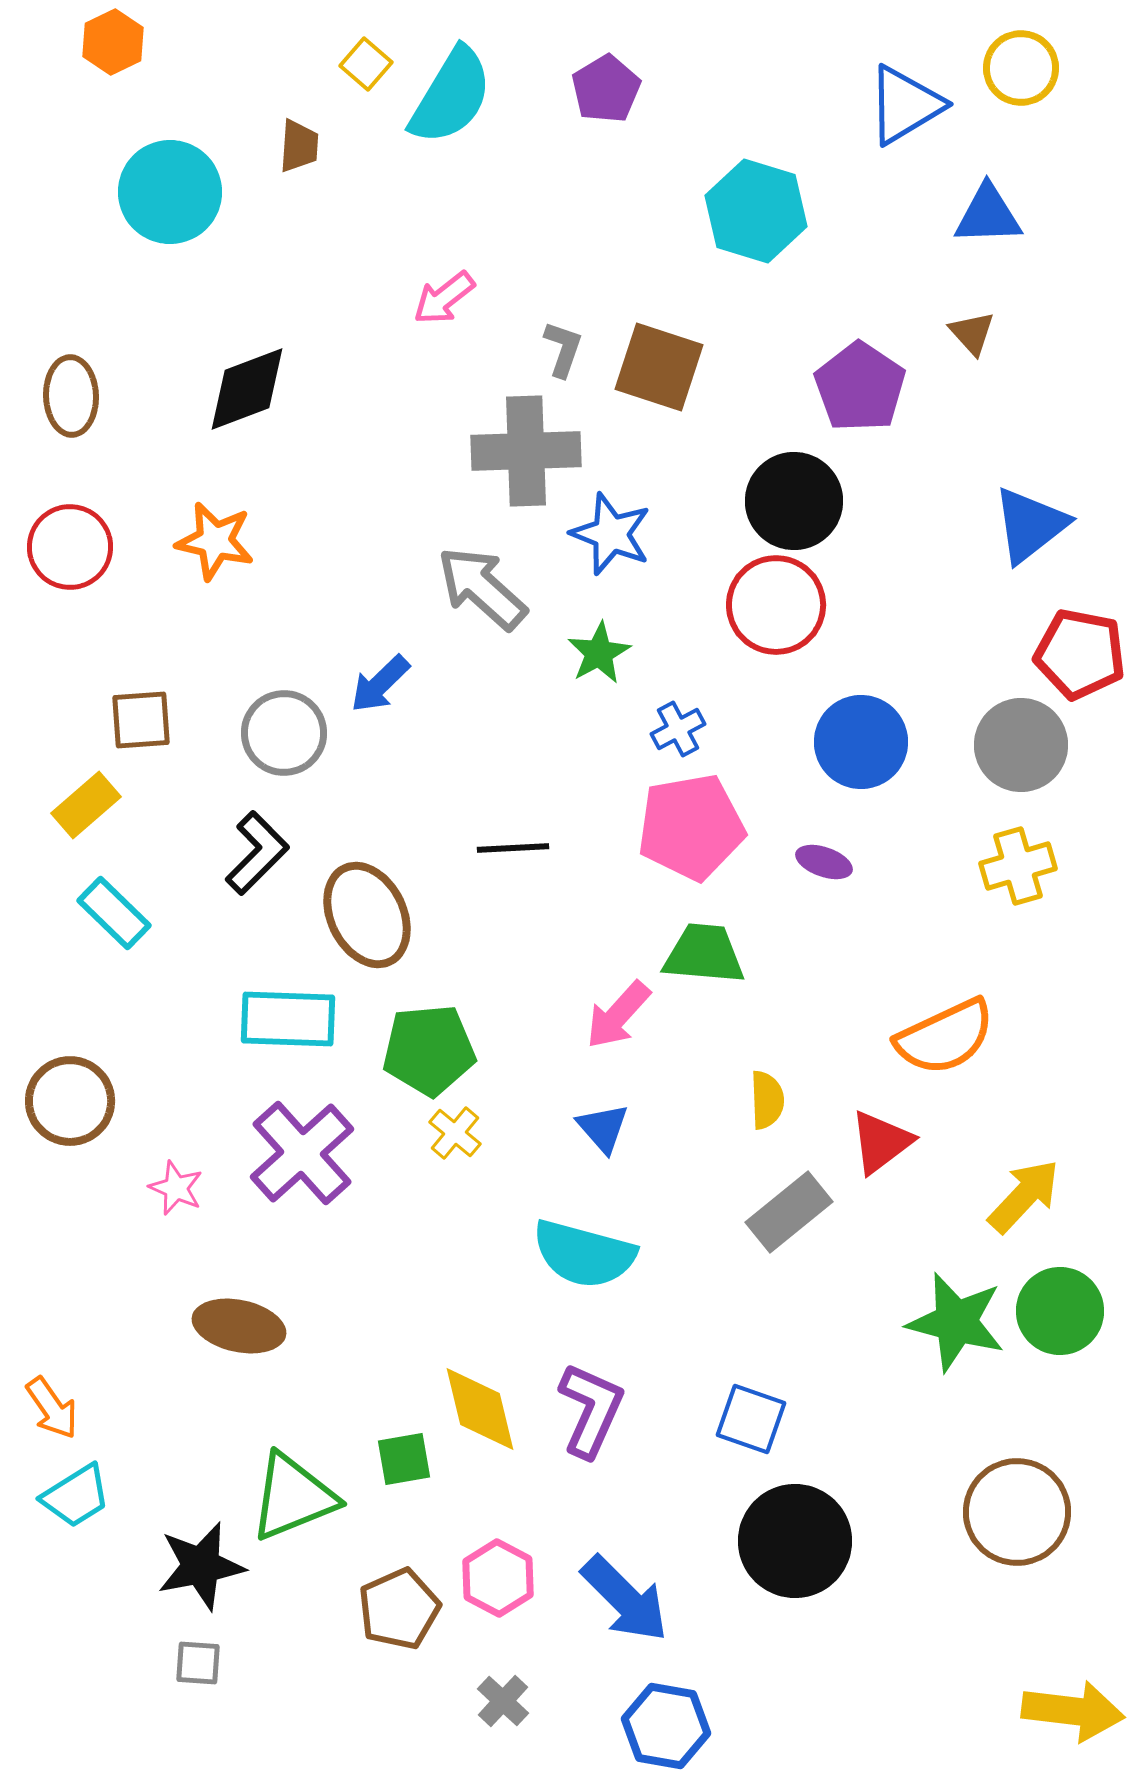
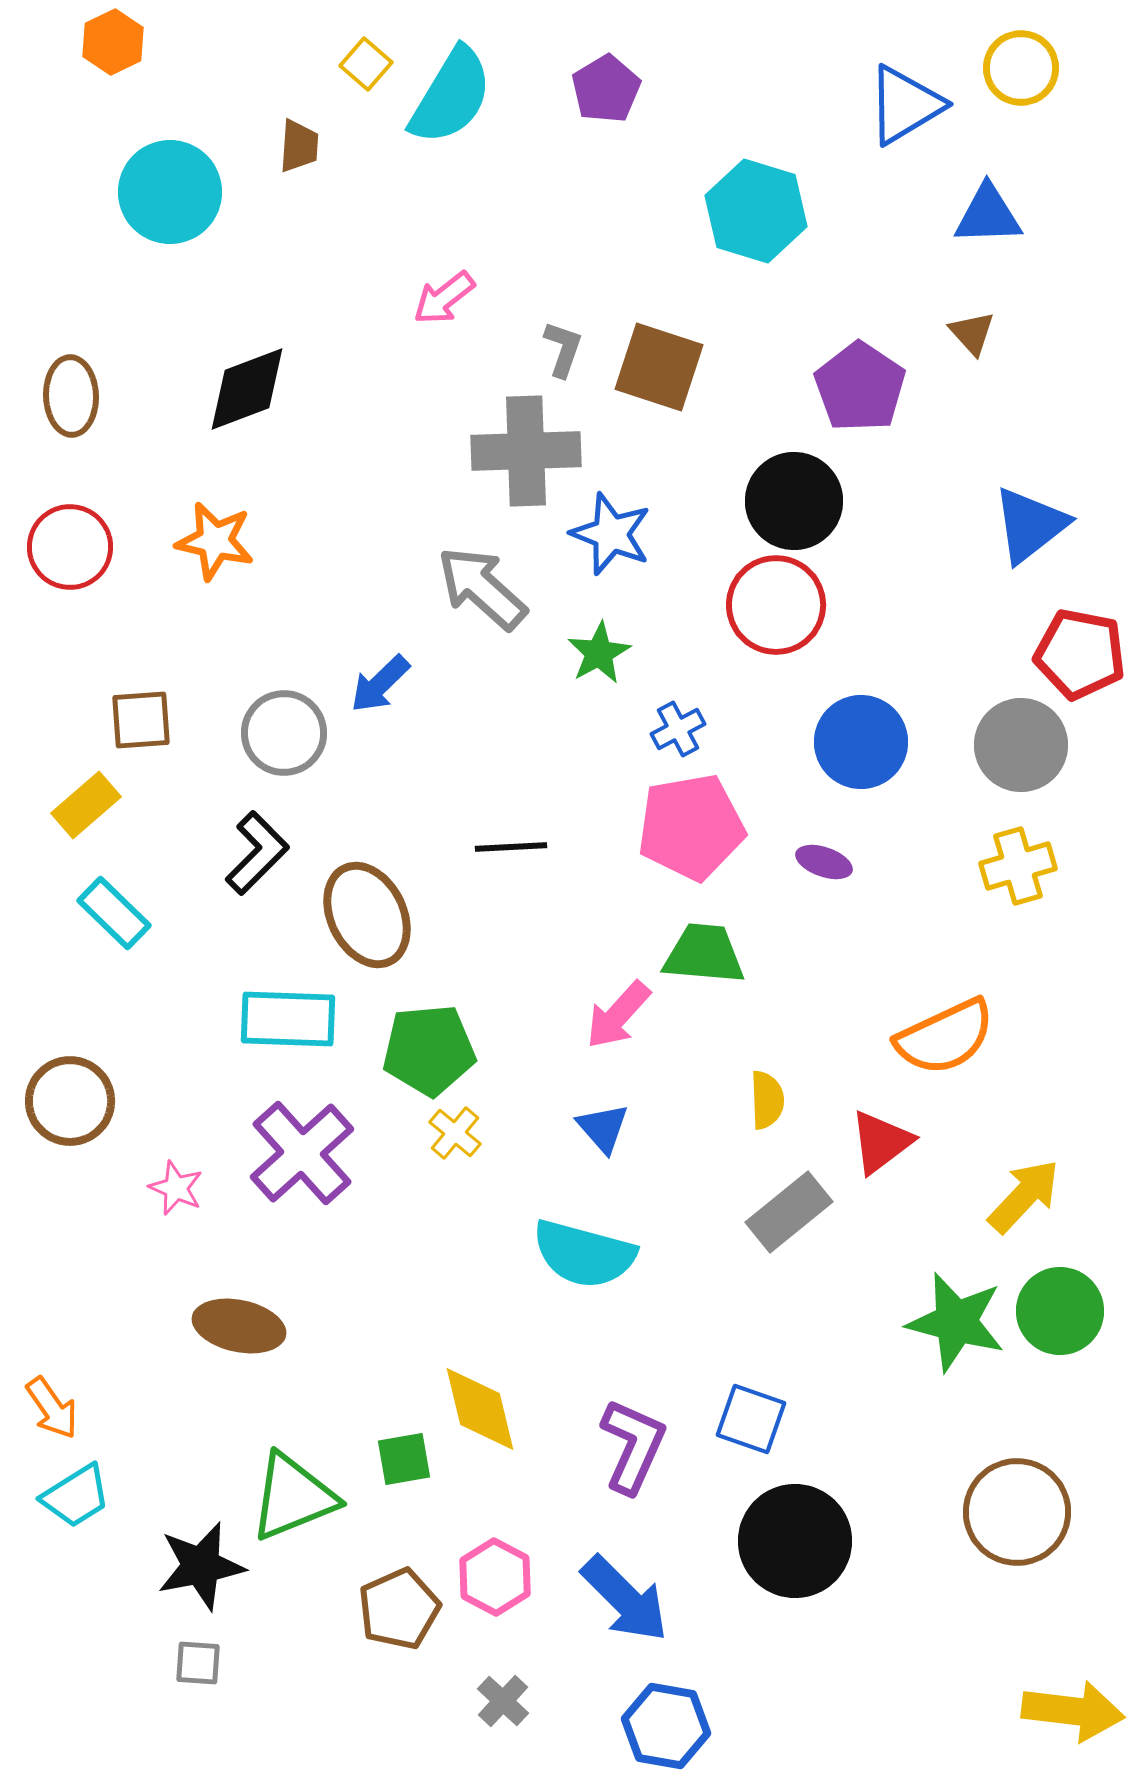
black line at (513, 848): moved 2 px left, 1 px up
purple L-shape at (591, 1410): moved 42 px right, 36 px down
pink hexagon at (498, 1578): moved 3 px left, 1 px up
